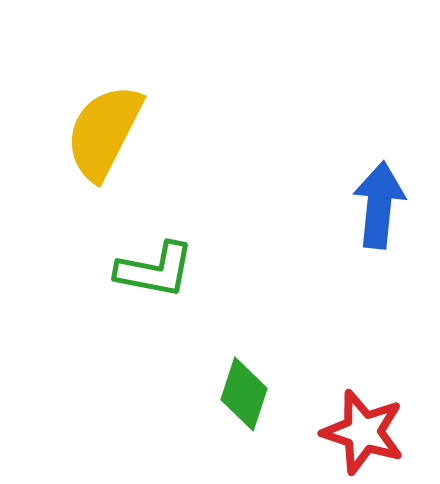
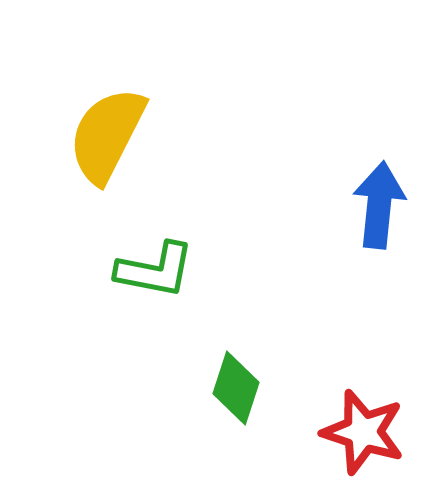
yellow semicircle: moved 3 px right, 3 px down
green diamond: moved 8 px left, 6 px up
